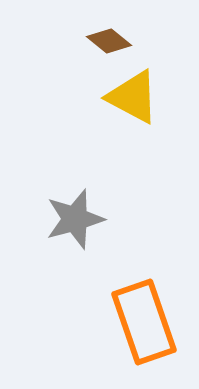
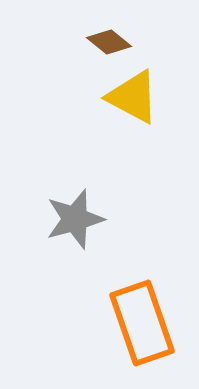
brown diamond: moved 1 px down
orange rectangle: moved 2 px left, 1 px down
